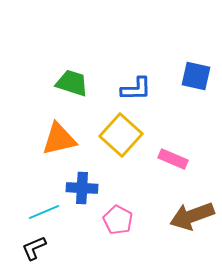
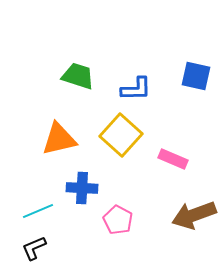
green trapezoid: moved 6 px right, 7 px up
cyan line: moved 6 px left, 1 px up
brown arrow: moved 2 px right, 1 px up
